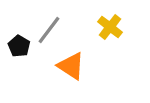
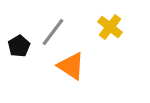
gray line: moved 4 px right, 2 px down
black pentagon: rotated 10 degrees clockwise
